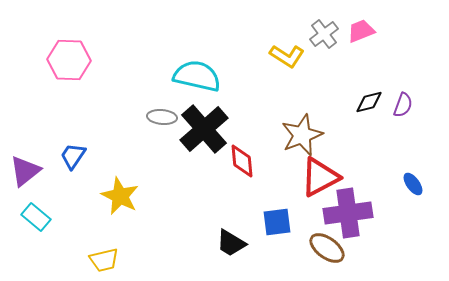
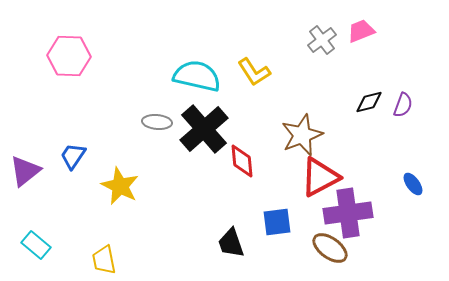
gray cross: moved 2 px left, 6 px down
yellow L-shape: moved 33 px left, 16 px down; rotated 24 degrees clockwise
pink hexagon: moved 4 px up
gray ellipse: moved 5 px left, 5 px down
yellow star: moved 10 px up
cyan rectangle: moved 28 px down
black trapezoid: rotated 40 degrees clockwise
brown ellipse: moved 3 px right
yellow trapezoid: rotated 92 degrees clockwise
